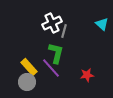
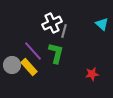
purple line: moved 18 px left, 17 px up
red star: moved 5 px right, 1 px up
gray circle: moved 15 px left, 17 px up
